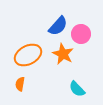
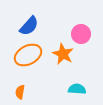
blue semicircle: moved 29 px left
orange semicircle: moved 8 px down
cyan semicircle: rotated 138 degrees clockwise
